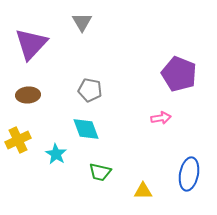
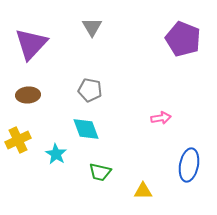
gray triangle: moved 10 px right, 5 px down
purple pentagon: moved 4 px right, 35 px up
blue ellipse: moved 9 px up
